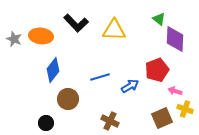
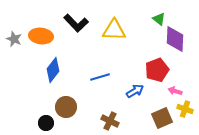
blue arrow: moved 5 px right, 5 px down
brown circle: moved 2 px left, 8 px down
